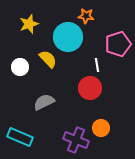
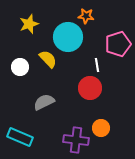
purple cross: rotated 15 degrees counterclockwise
